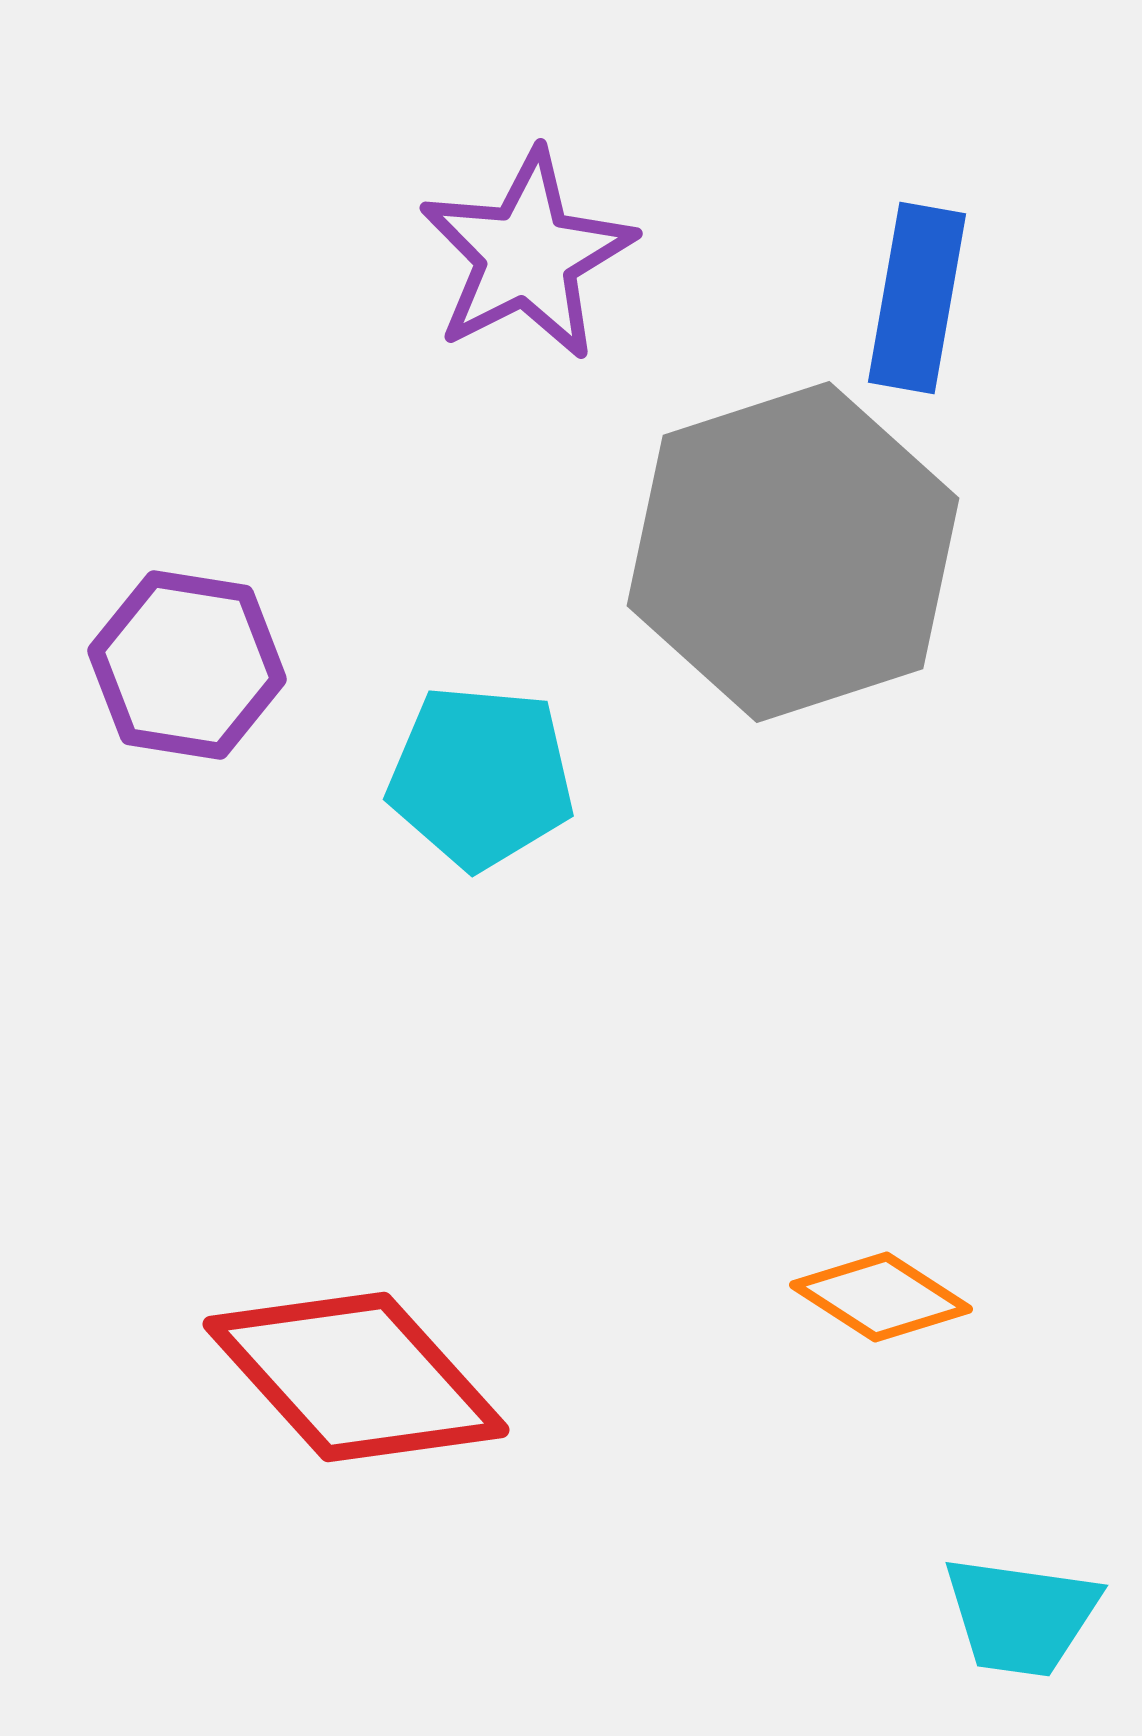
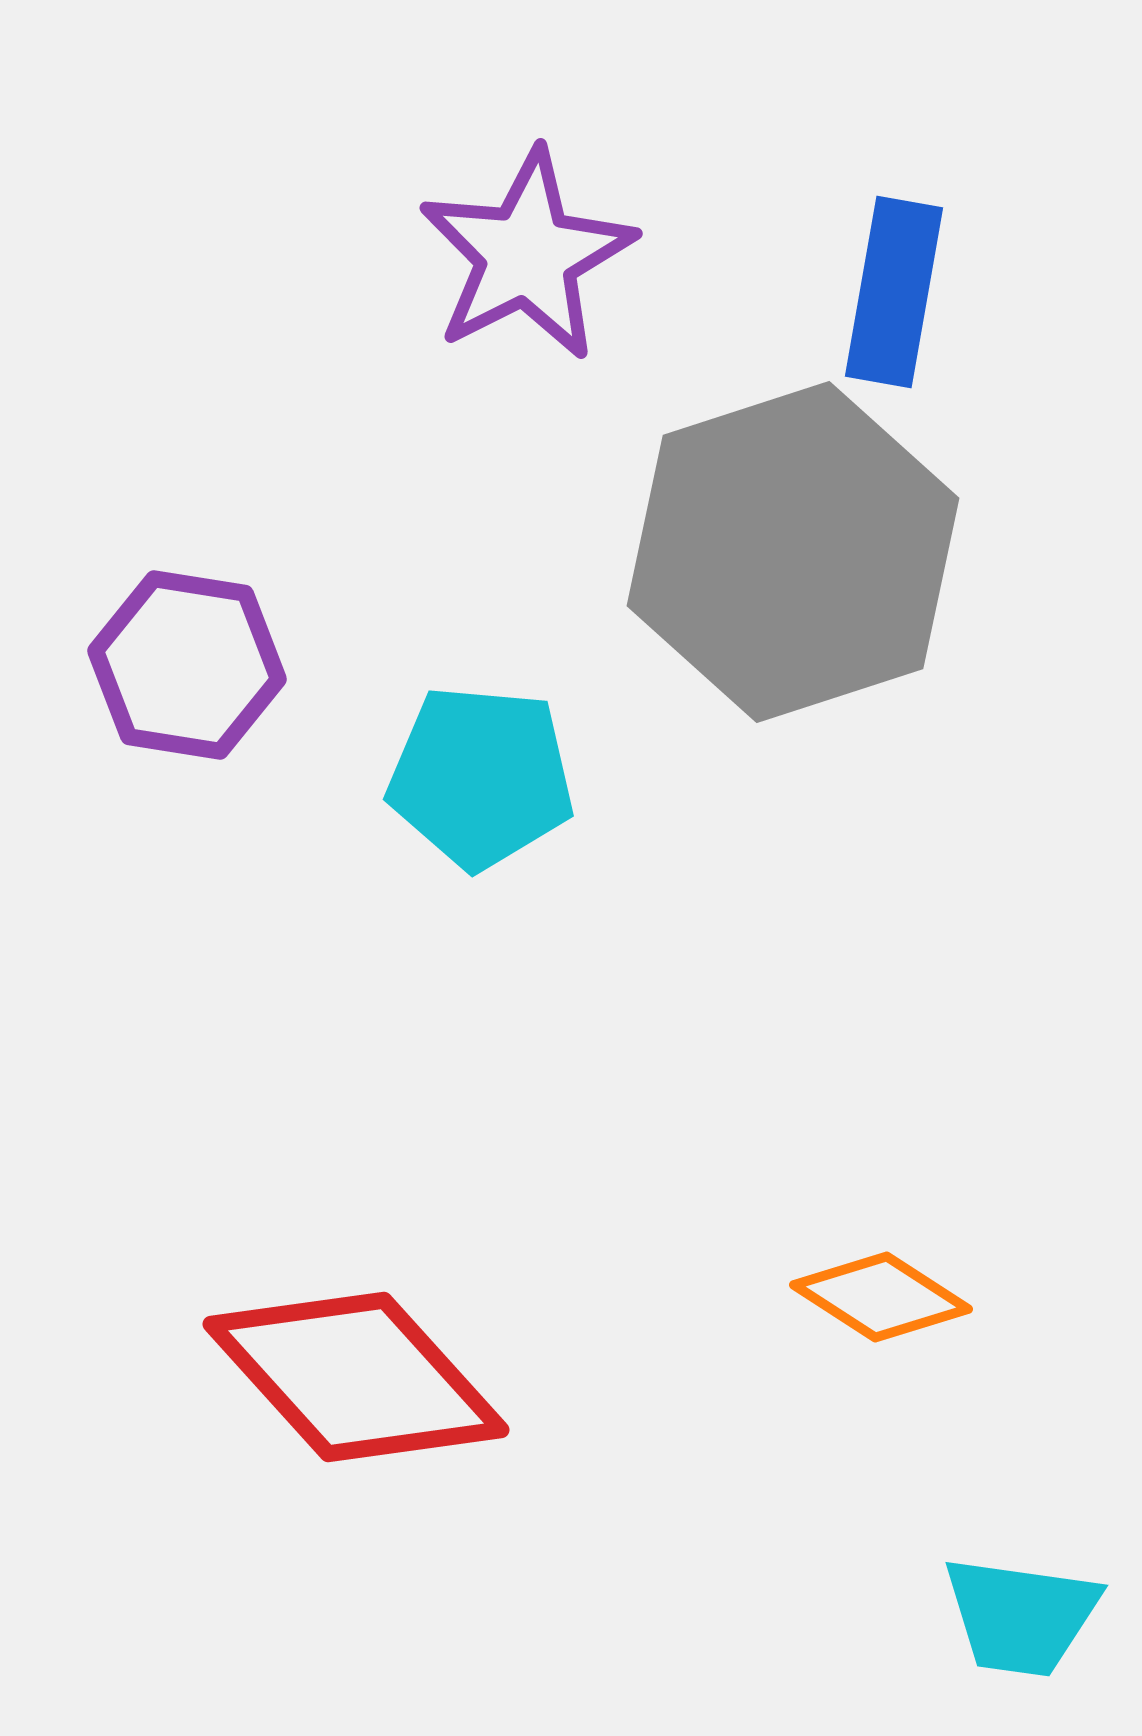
blue rectangle: moved 23 px left, 6 px up
